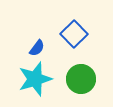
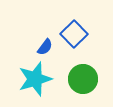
blue semicircle: moved 8 px right, 1 px up
green circle: moved 2 px right
